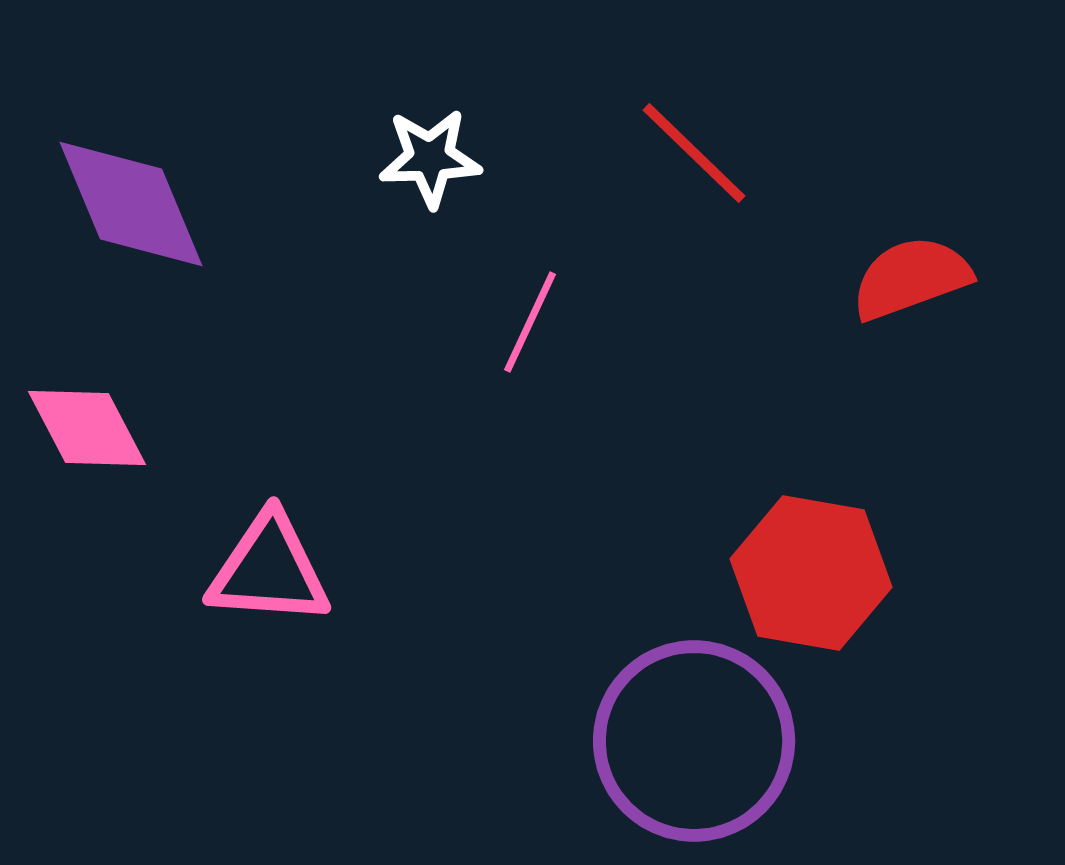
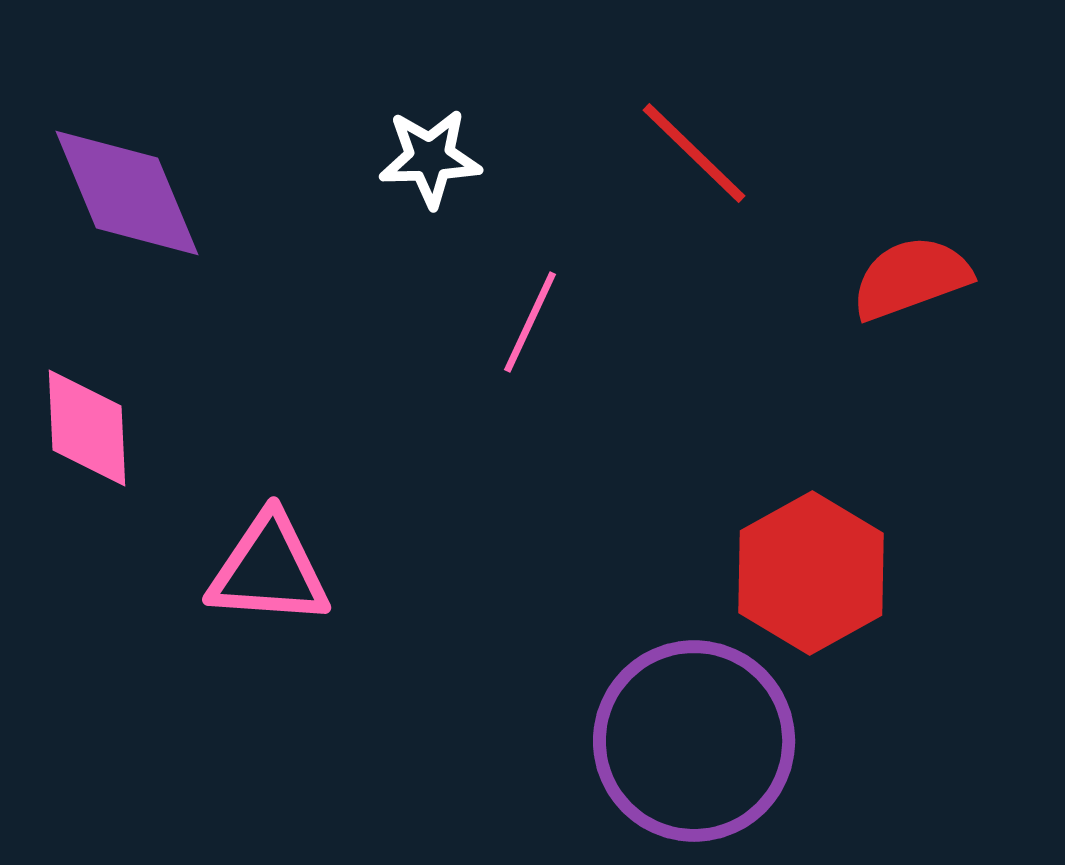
purple diamond: moved 4 px left, 11 px up
pink diamond: rotated 25 degrees clockwise
red hexagon: rotated 21 degrees clockwise
